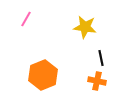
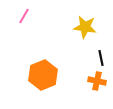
pink line: moved 2 px left, 3 px up
